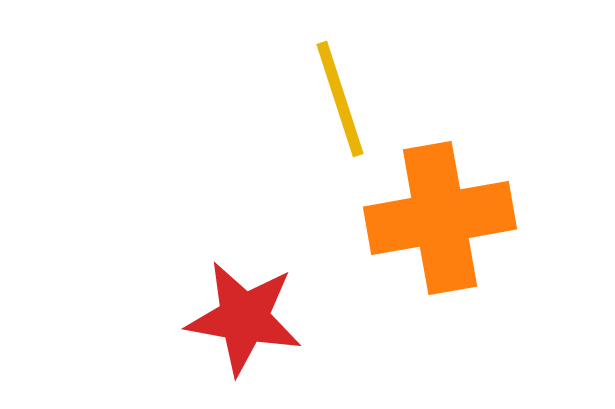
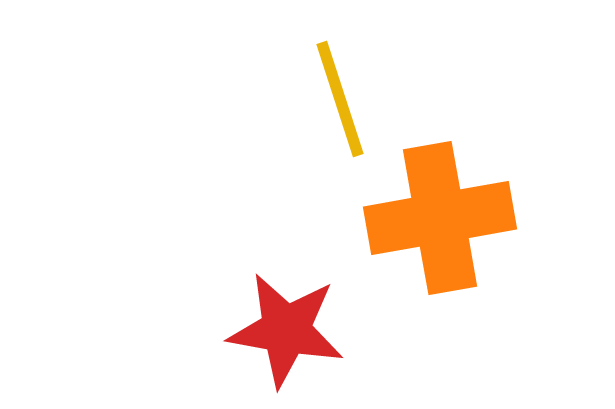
red star: moved 42 px right, 12 px down
